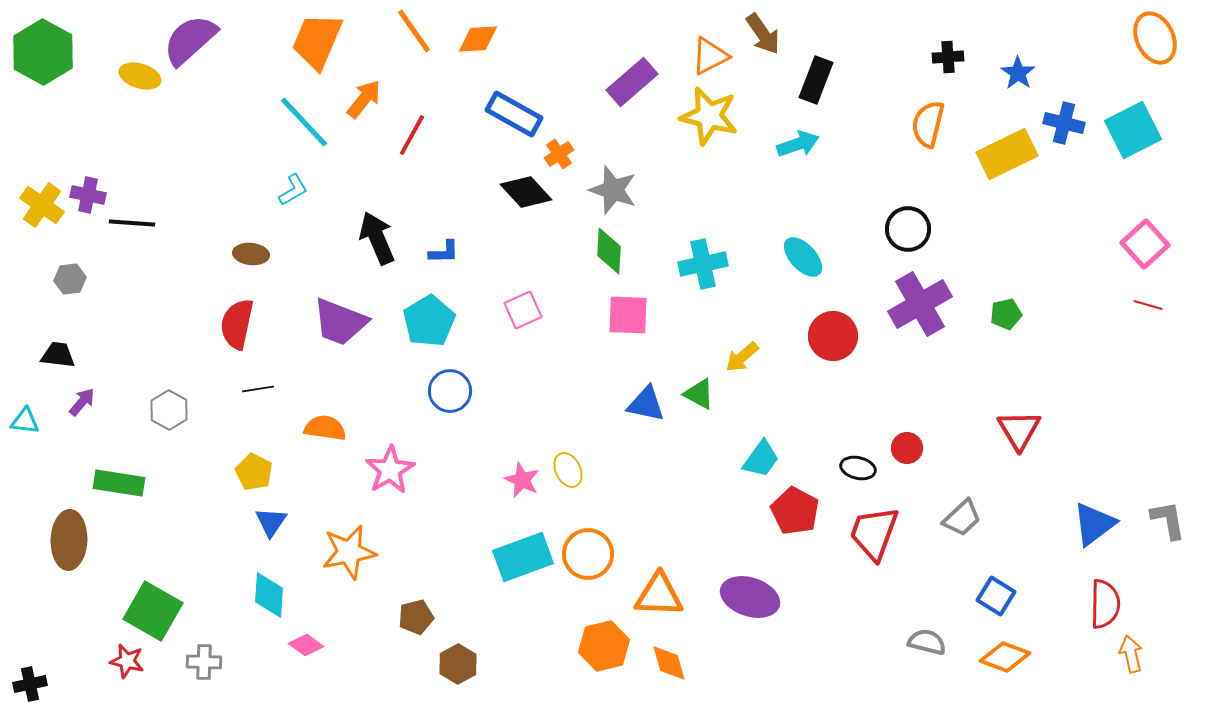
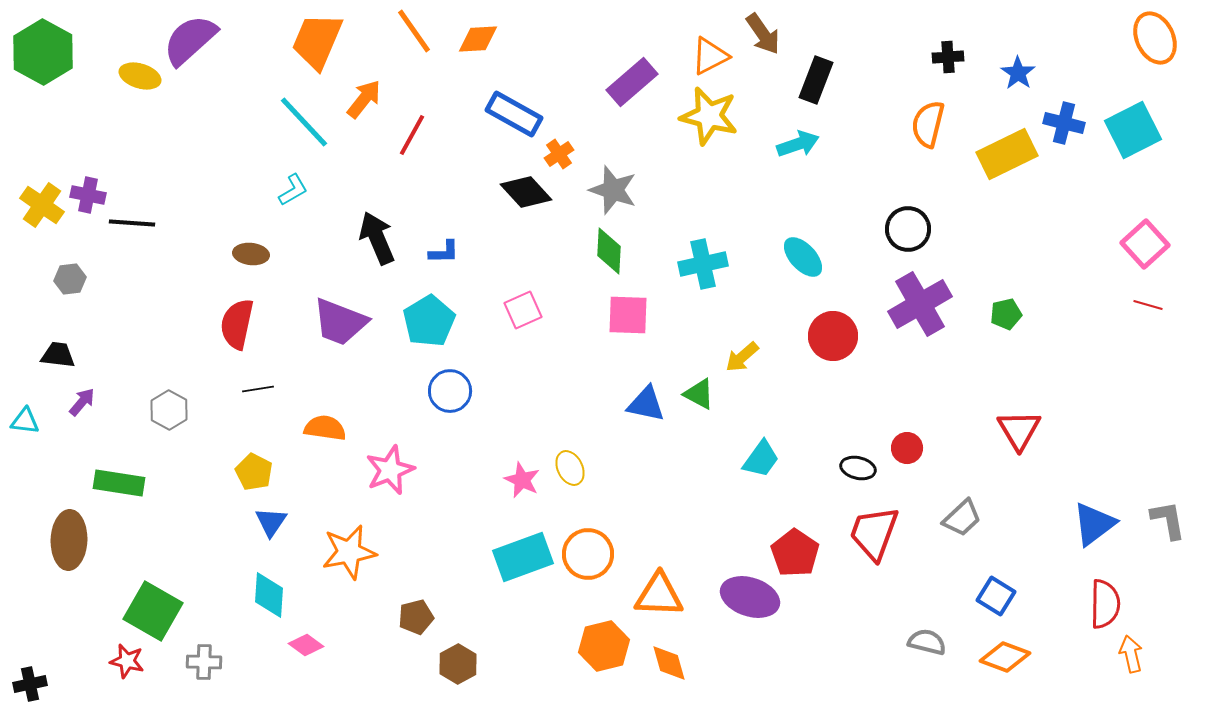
pink star at (390, 470): rotated 9 degrees clockwise
yellow ellipse at (568, 470): moved 2 px right, 2 px up
red pentagon at (795, 511): moved 42 px down; rotated 6 degrees clockwise
